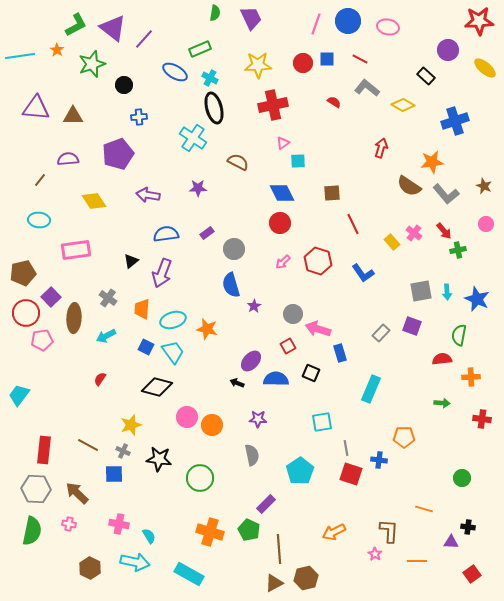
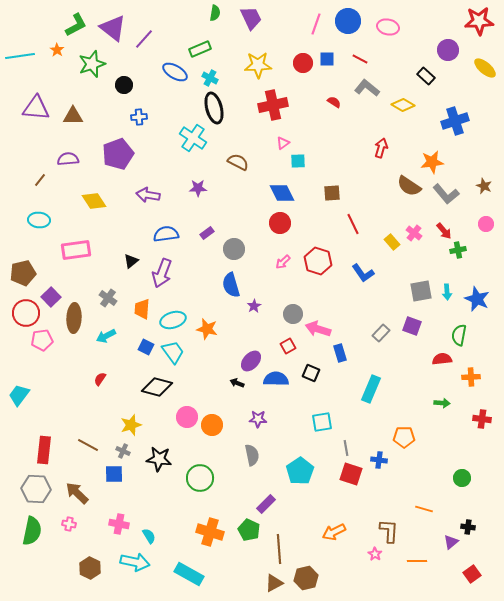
purple triangle at (451, 542): rotated 42 degrees counterclockwise
